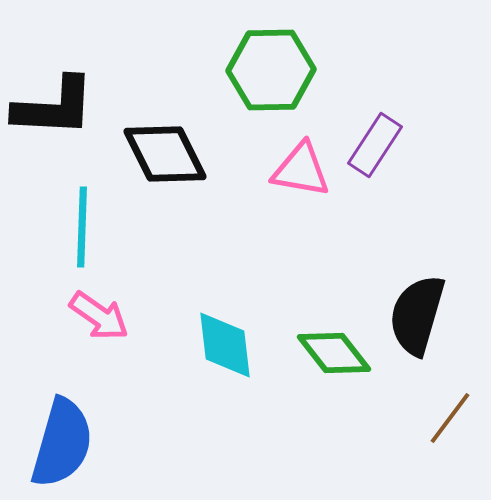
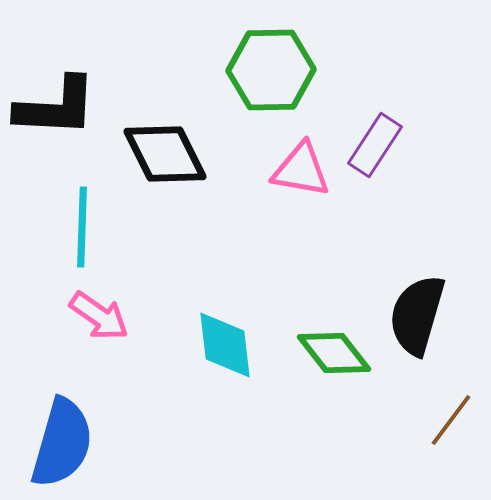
black L-shape: moved 2 px right
brown line: moved 1 px right, 2 px down
